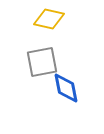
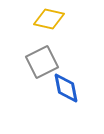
gray square: rotated 16 degrees counterclockwise
